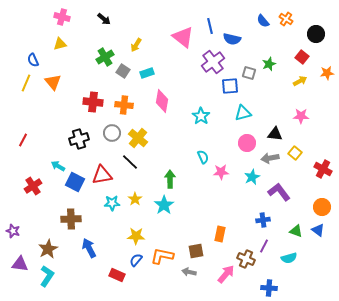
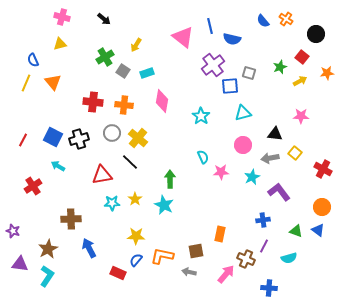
purple cross at (213, 62): moved 3 px down
green star at (269, 64): moved 11 px right, 3 px down
pink circle at (247, 143): moved 4 px left, 2 px down
blue square at (75, 182): moved 22 px left, 45 px up
cyan star at (164, 205): rotated 12 degrees counterclockwise
red rectangle at (117, 275): moved 1 px right, 2 px up
